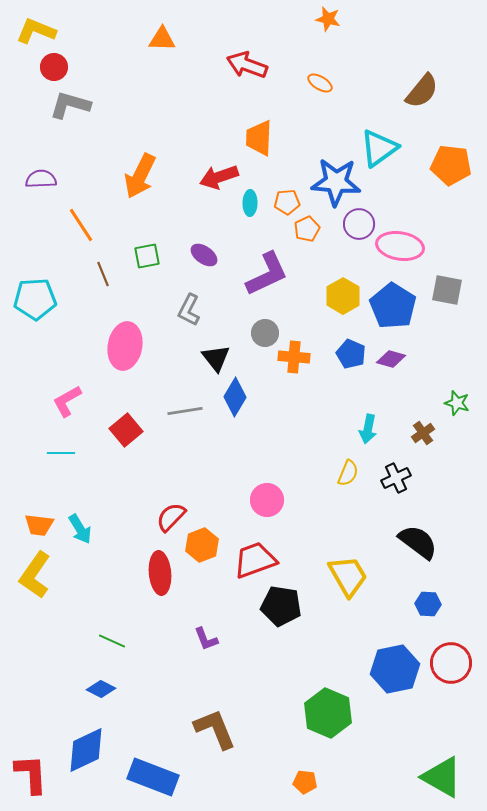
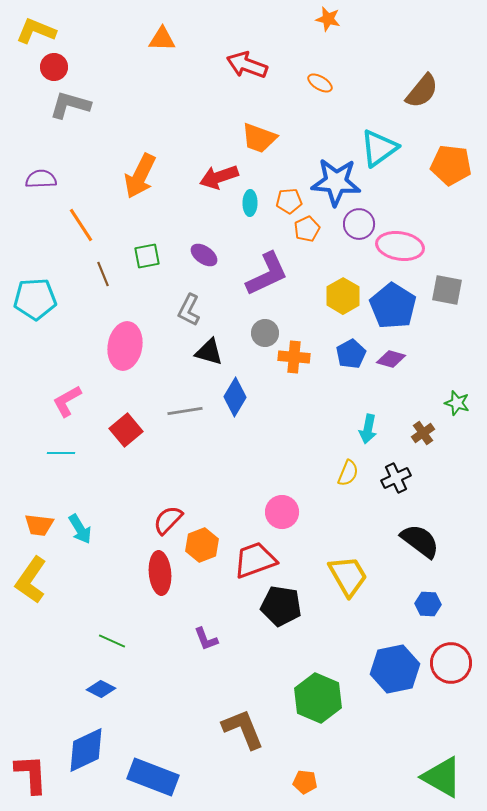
orange trapezoid at (259, 138): rotated 72 degrees counterclockwise
orange pentagon at (287, 202): moved 2 px right, 1 px up
blue pentagon at (351, 354): rotated 20 degrees clockwise
black triangle at (216, 358): moved 7 px left, 6 px up; rotated 36 degrees counterclockwise
pink circle at (267, 500): moved 15 px right, 12 px down
red semicircle at (171, 517): moved 3 px left, 3 px down
black semicircle at (418, 542): moved 2 px right, 1 px up
yellow L-shape at (35, 575): moved 4 px left, 5 px down
green hexagon at (328, 713): moved 10 px left, 15 px up
brown L-shape at (215, 729): moved 28 px right
